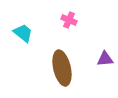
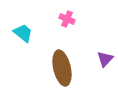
pink cross: moved 2 px left, 1 px up
purple triangle: rotated 42 degrees counterclockwise
